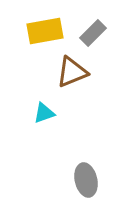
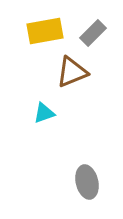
gray ellipse: moved 1 px right, 2 px down
